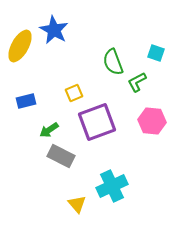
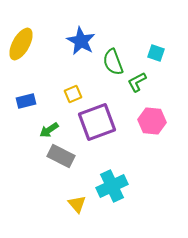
blue star: moved 27 px right, 11 px down
yellow ellipse: moved 1 px right, 2 px up
yellow square: moved 1 px left, 1 px down
